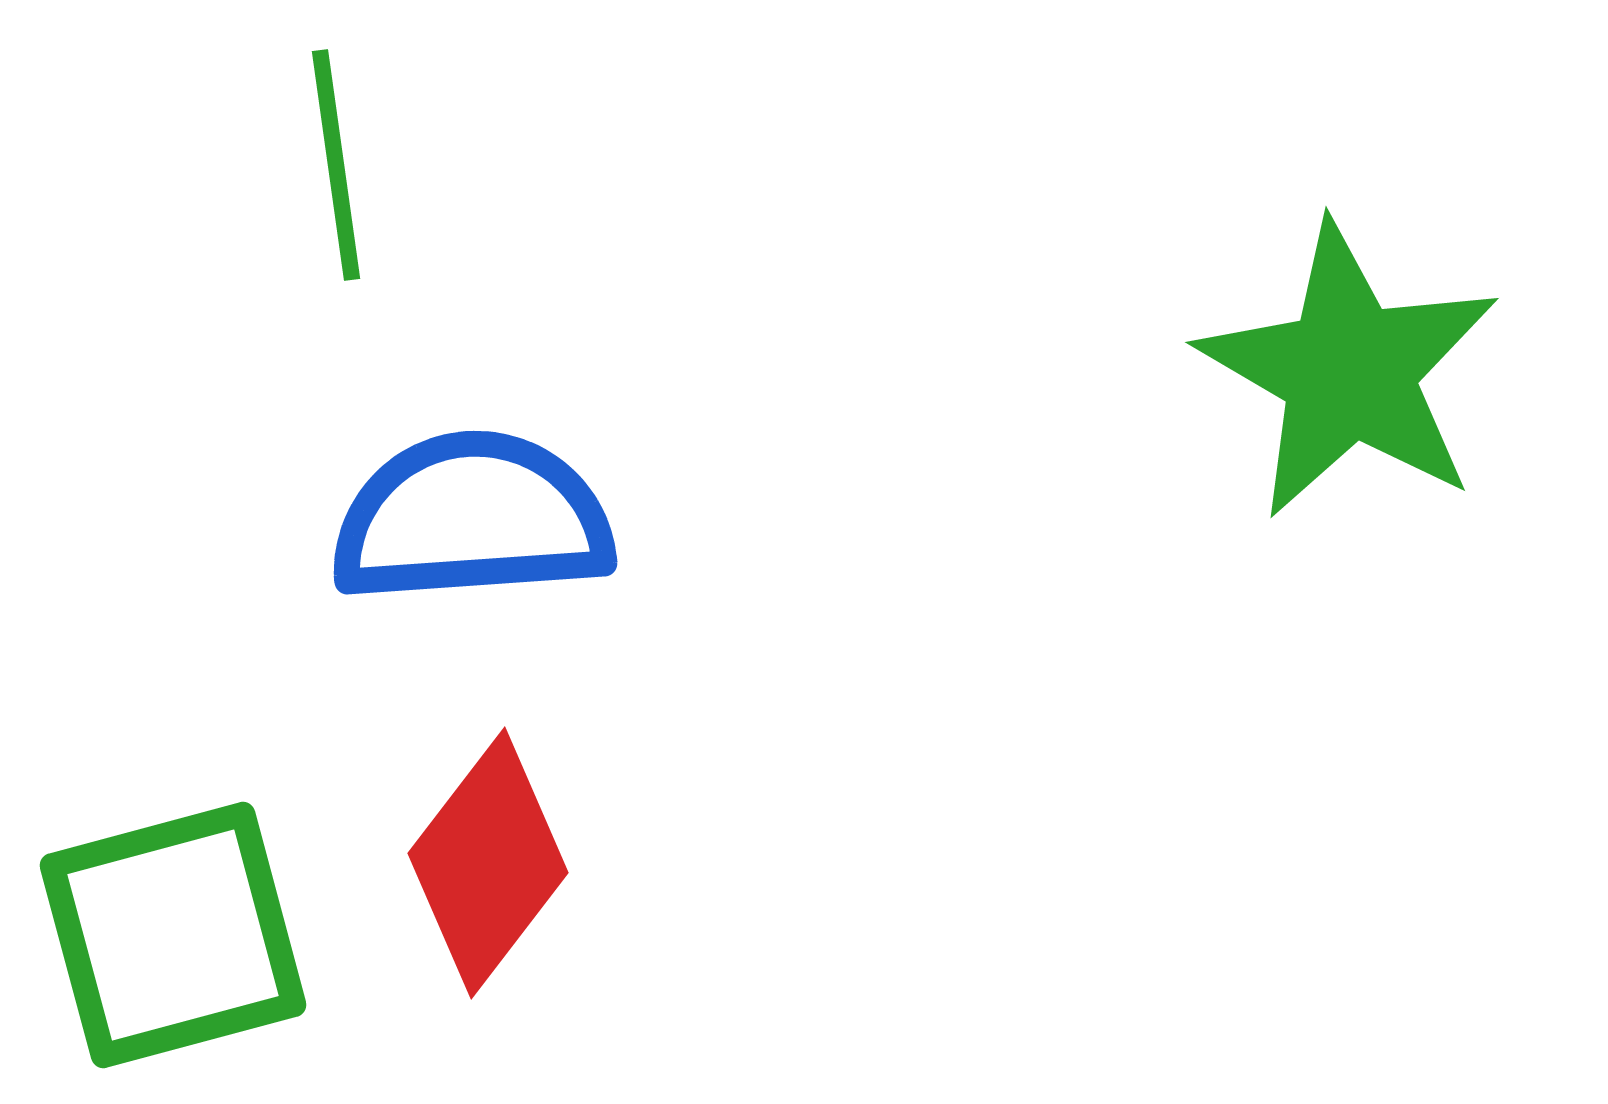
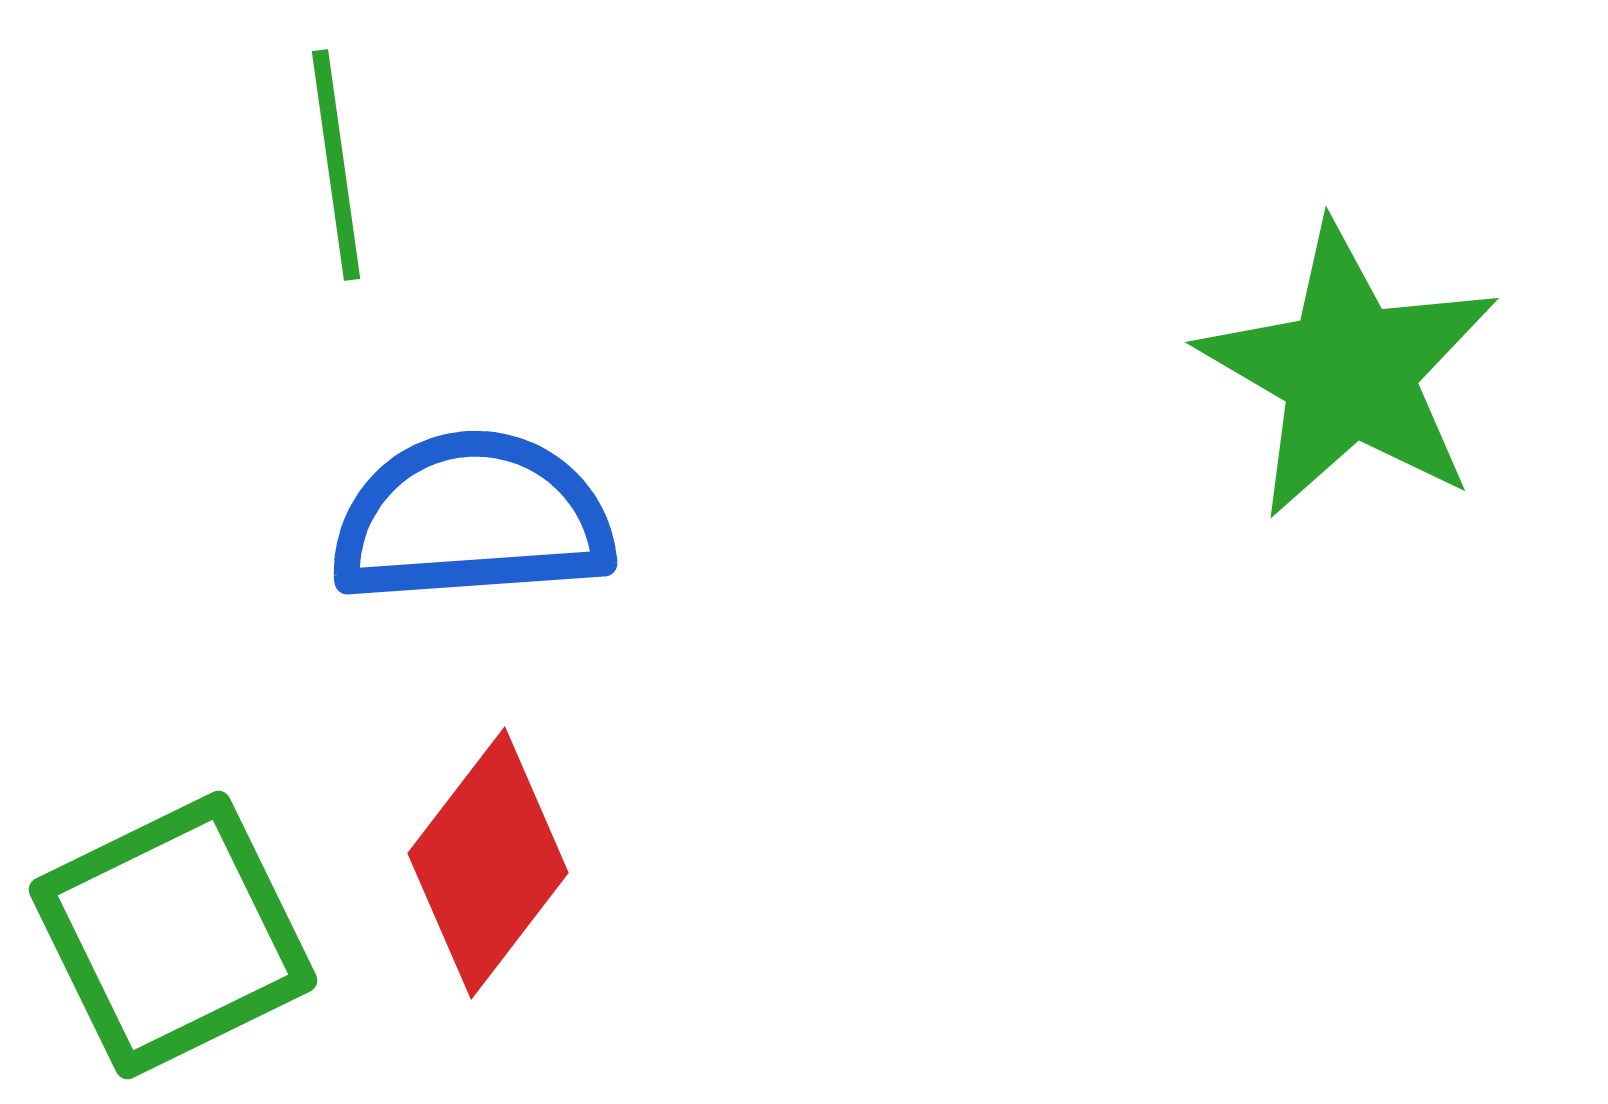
green square: rotated 11 degrees counterclockwise
